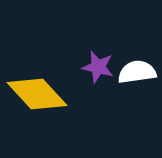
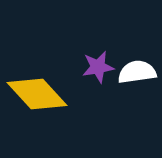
purple star: rotated 24 degrees counterclockwise
